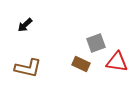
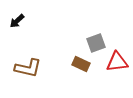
black arrow: moved 8 px left, 4 px up
red triangle: rotated 15 degrees counterclockwise
